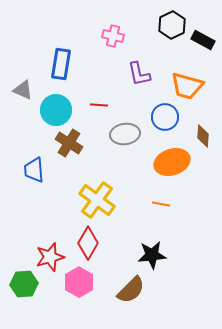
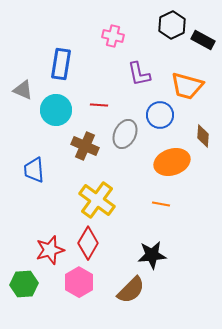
blue circle: moved 5 px left, 2 px up
gray ellipse: rotated 56 degrees counterclockwise
brown cross: moved 16 px right, 3 px down; rotated 8 degrees counterclockwise
red star: moved 7 px up
